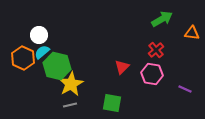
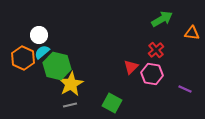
red triangle: moved 9 px right
green square: rotated 18 degrees clockwise
